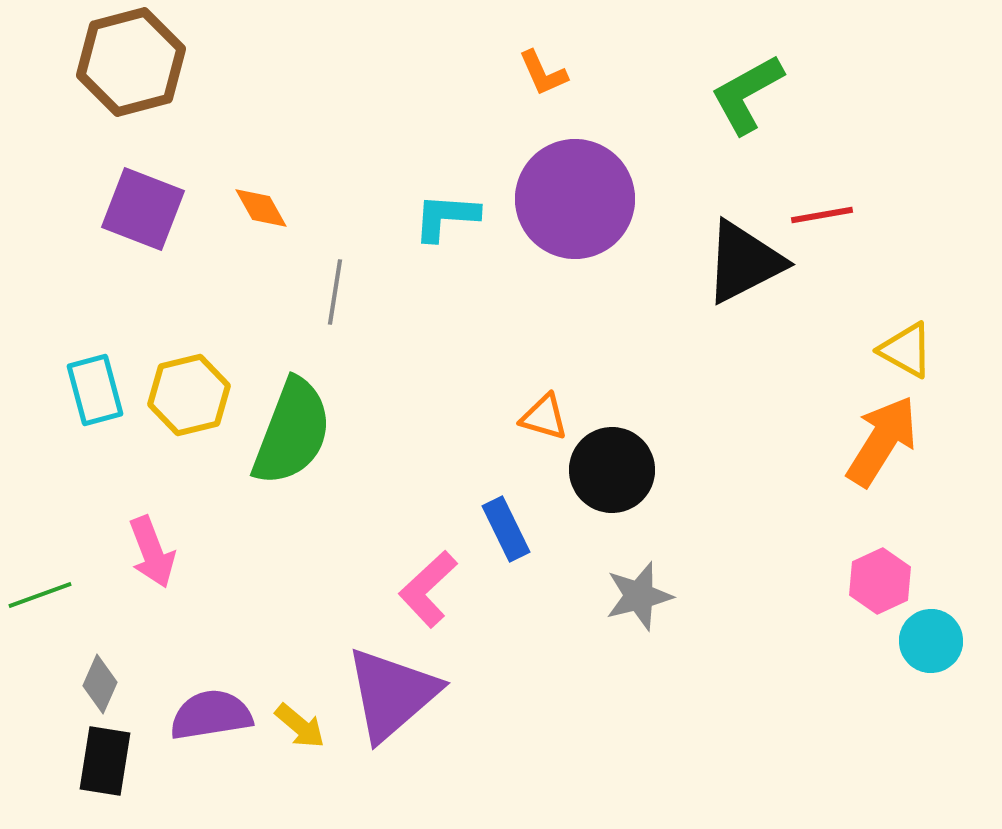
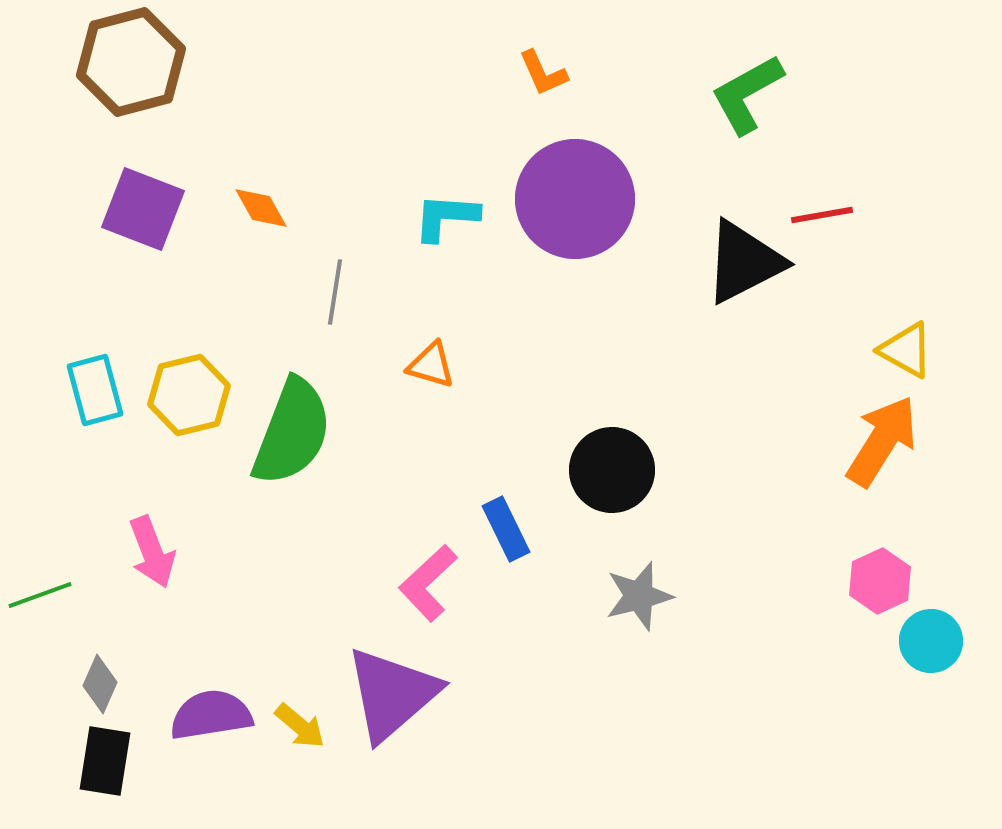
orange triangle: moved 113 px left, 52 px up
pink L-shape: moved 6 px up
